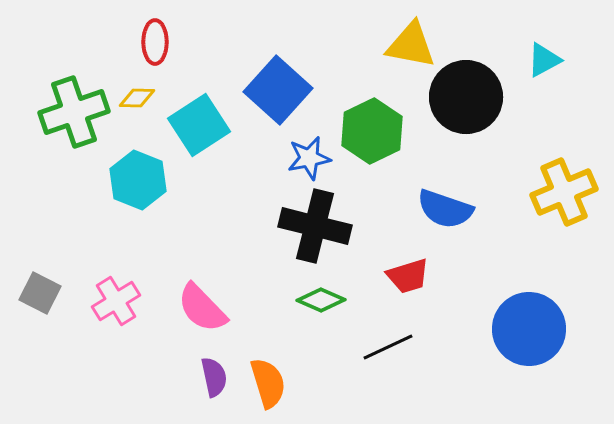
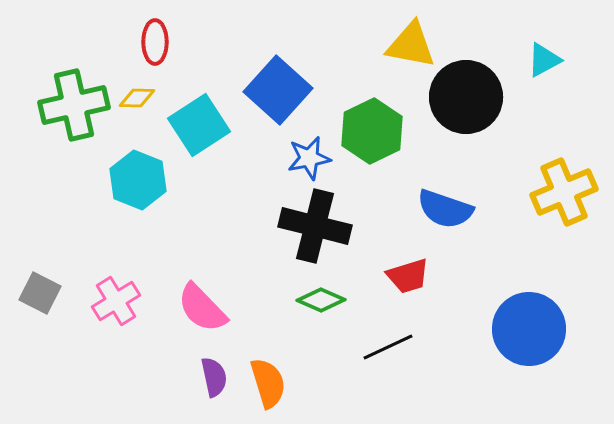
green cross: moved 7 px up; rotated 6 degrees clockwise
